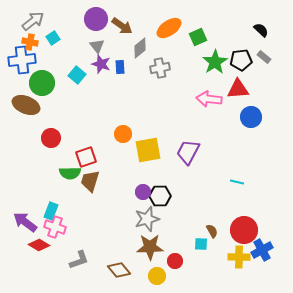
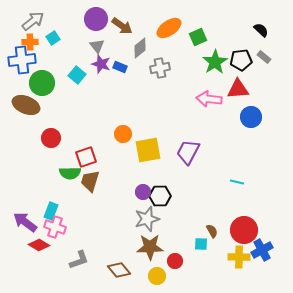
orange cross at (30, 42): rotated 14 degrees counterclockwise
blue rectangle at (120, 67): rotated 64 degrees counterclockwise
